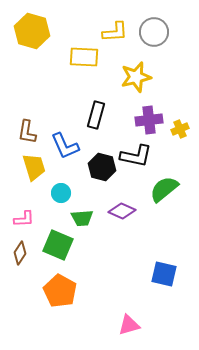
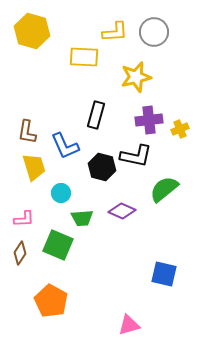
orange pentagon: moved 9 px left, 10 px down
